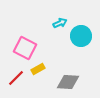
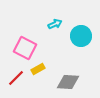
cyan arrow: moved 5 px left, 1 px down
